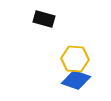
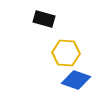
yellow hexagon: moved 9 px left, 6 px up
